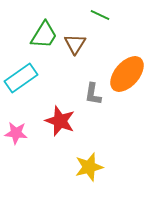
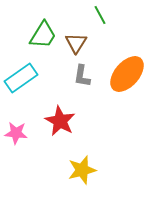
green line: rotated 36 degrees clockwise
green trapezoid: moved 1 px left
brown triangle: moved 1 px right, 1 px up
gray L-shape: moved 11 px left, 18 px up
red star: rotated 8 degrees clockwise
yellow star: moved 7 px left, 3 px down
